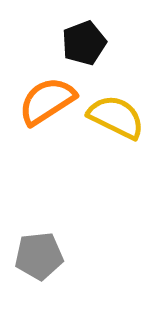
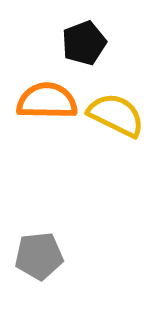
orange semicircle: rotated 34 degrees clockwise
yellow semicircle: moved 2 px up
